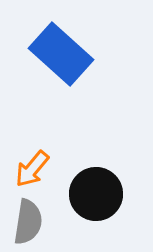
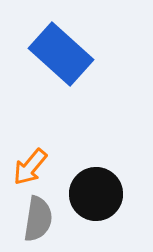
orange arrow: moved 2 px left, 2 px up
gray semicircle: moved 10 px right, 3 px up
